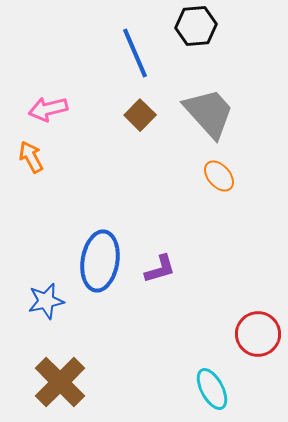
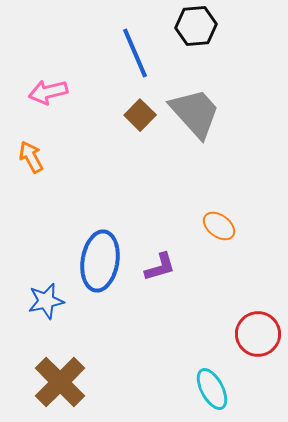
pink arrow: moved 17 px up
gray trapezoid: moved 14 px left
orange ellipse: moved 50 px down; rotated 12 degrees counterclockwise
purple L-shape: moved 2 px up
